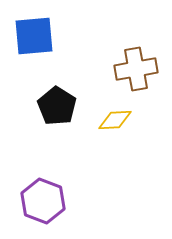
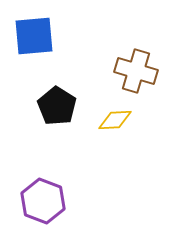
brown cross: moved 2 px down; rotated 27 degrees clockwise
